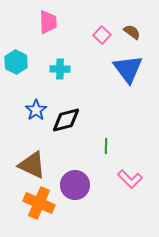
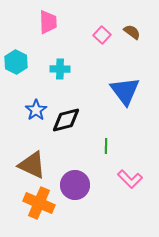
blue triangle: moved 3 px left, 22 px down
